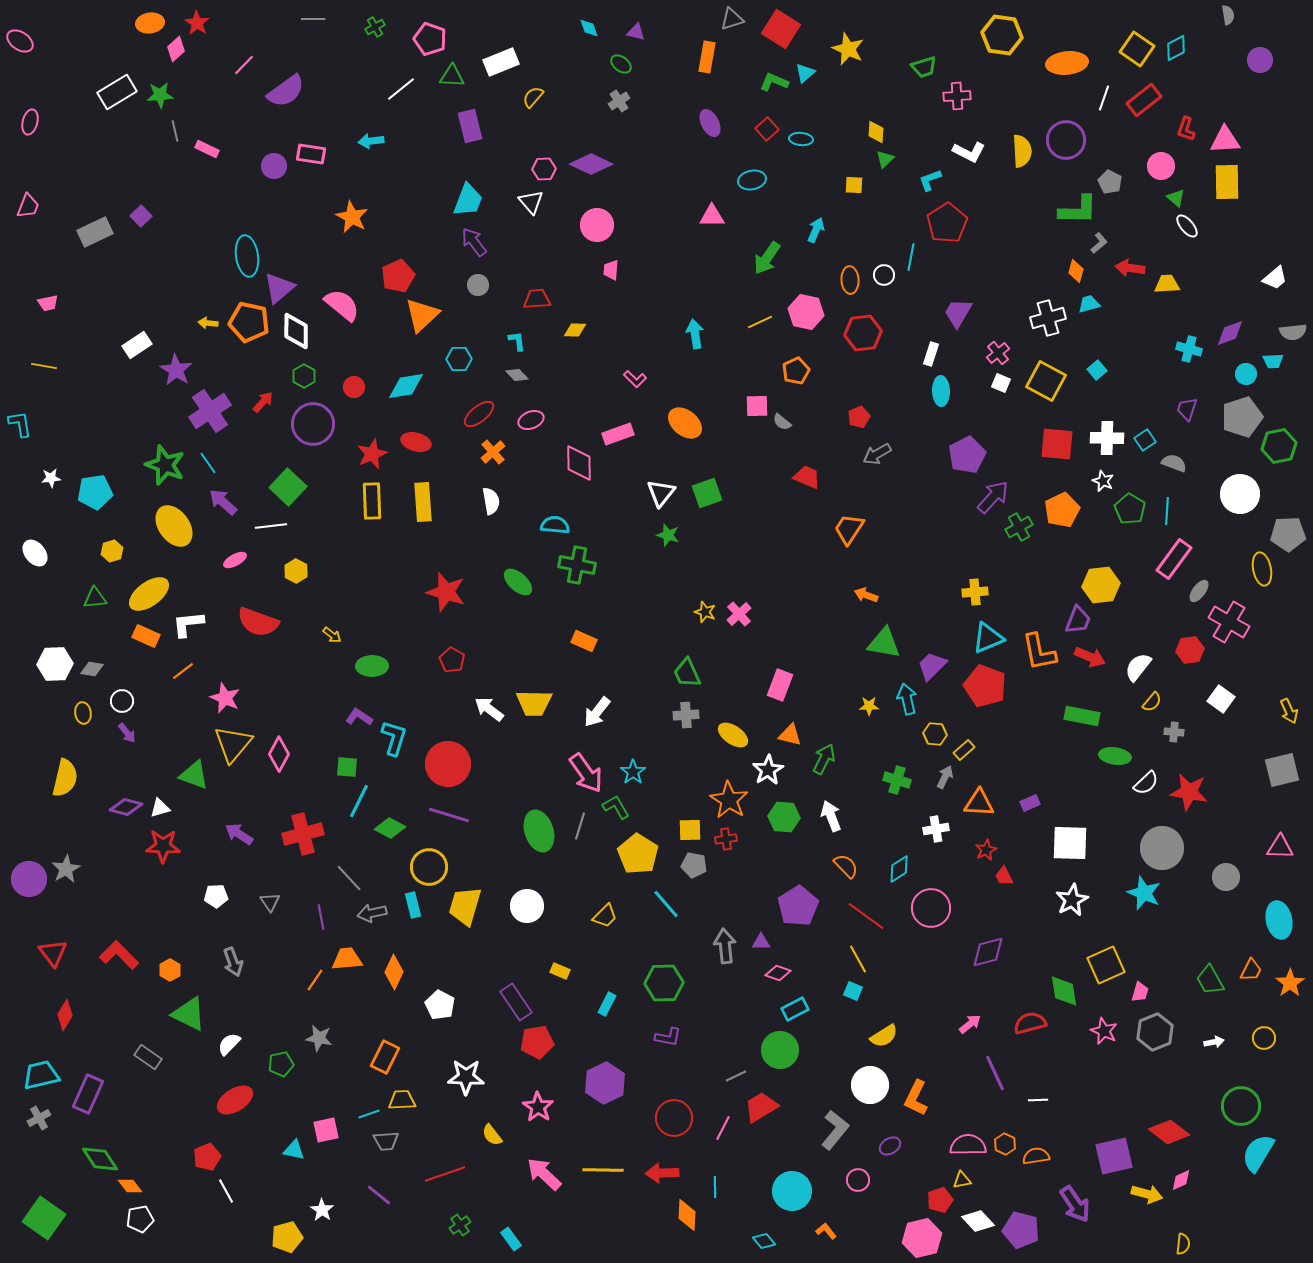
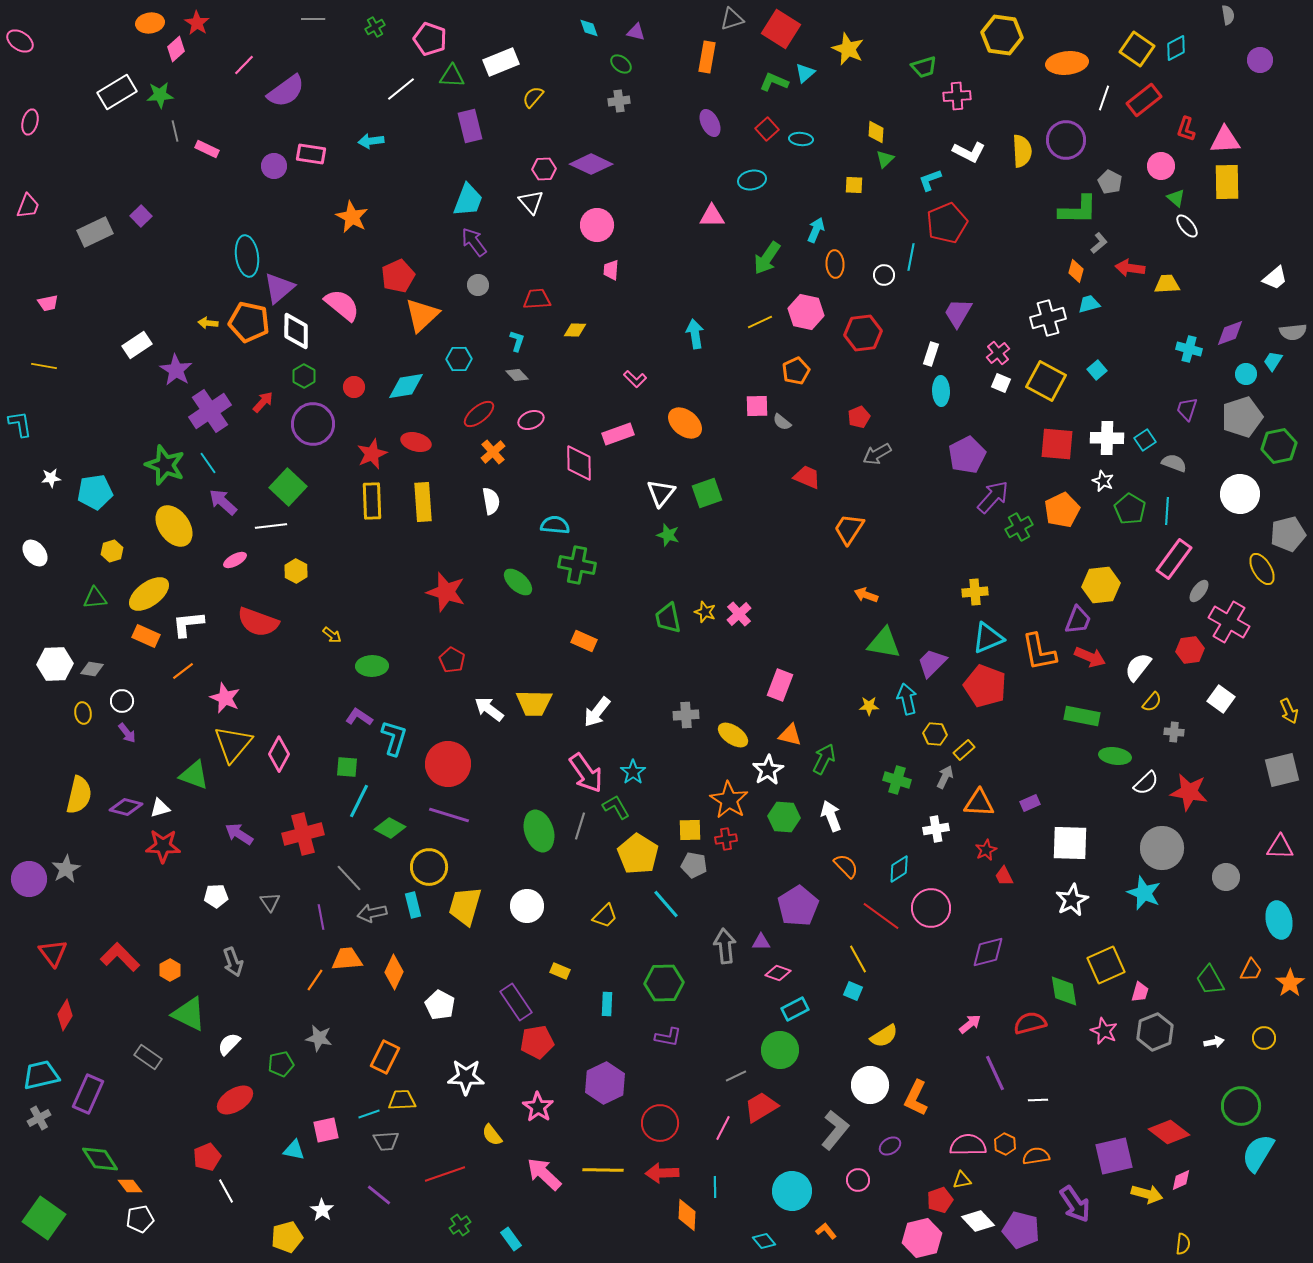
gray cross at (619, 101): rotated 25 degrees clockwise
red pentagon at (947, 223): rotated 9 degrees clockwise
orange ellipse at (850, 280): moved 15 px left, 16 px up
cyan L-shape at (517, 341): rotated 25 degrees clockwise
cyan trapezoid at (1273, 361): rotated 125 degrees clockwise
gray pentagon at (1288, 534): rotated 12 degrees counterclockwise
yellow ellipse at (1262, 569): rotated 20 degrees counterclockwise
purple trapezoid at (932, 666): moved 3 px up
green trapezoid at (687, 673): moved 19 px left, 55 px up; rotated 12 degrees clockwise
yellow semicircle at (65, 778): moved 14 px right, 17 px down
red line at (866, 916): moved 15 px right
red L-shape at (119, 955): moved 1 px right, 2 px down
cyan rectangle at (607, 1004): rotated 25 degrees counterclockwise
red circle at (674, 1118): moved 14 px left, 5 px down
